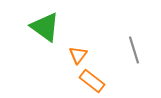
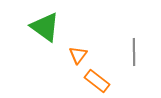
gray line: moved 2 px down; rotated 16 degrees clockwise
orange rectangle: moved 5 px right
